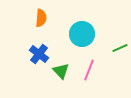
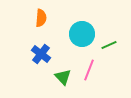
green line: moved 11 px left, 3 px up
blue cross: moved 2 px right
green triangle: moved 2 px right, 6 px down
